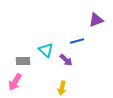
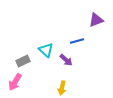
gray rectangle: rotated 24 degrees counterclockwise
